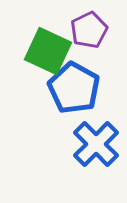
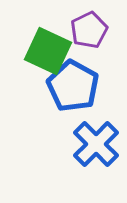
blue pentagon: moved 1 px left, 2 px up
